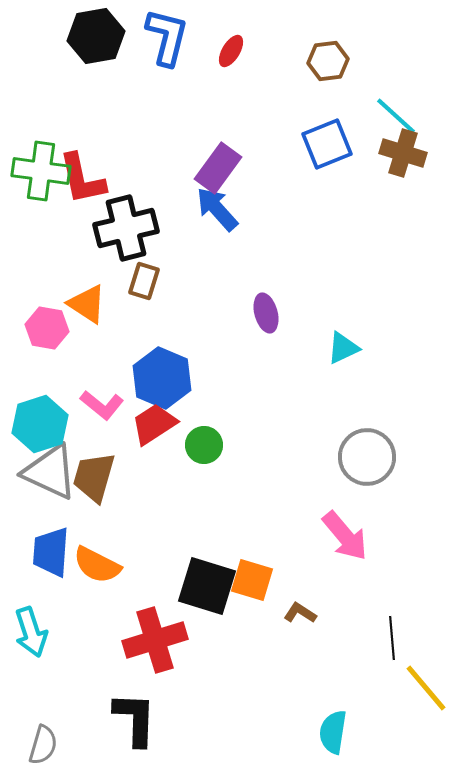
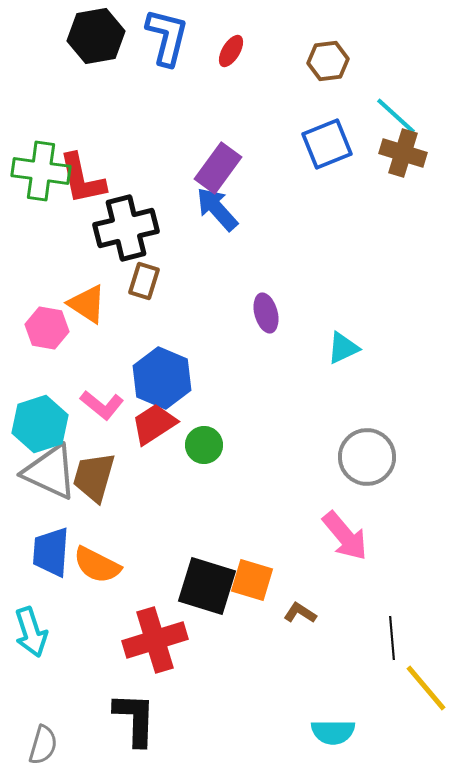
cyan semicircle: rotated 99 degrees counterclockwise
